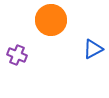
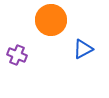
blue triangle: moved 10 px left
